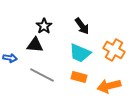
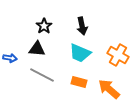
black arrow: rotated 24 degrees clockwise
black triangle: moved 2 px right, 4 px down
orange cross: moved 4 px right, 5 px down
orange rectangle: moved 5 px down
orange arrow: moved 3 px down; rotated 55 degrees clockwise
